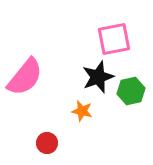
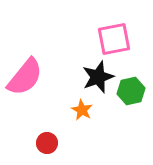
orange star: moved 1 px up; rotated 15 degrees clockwise
